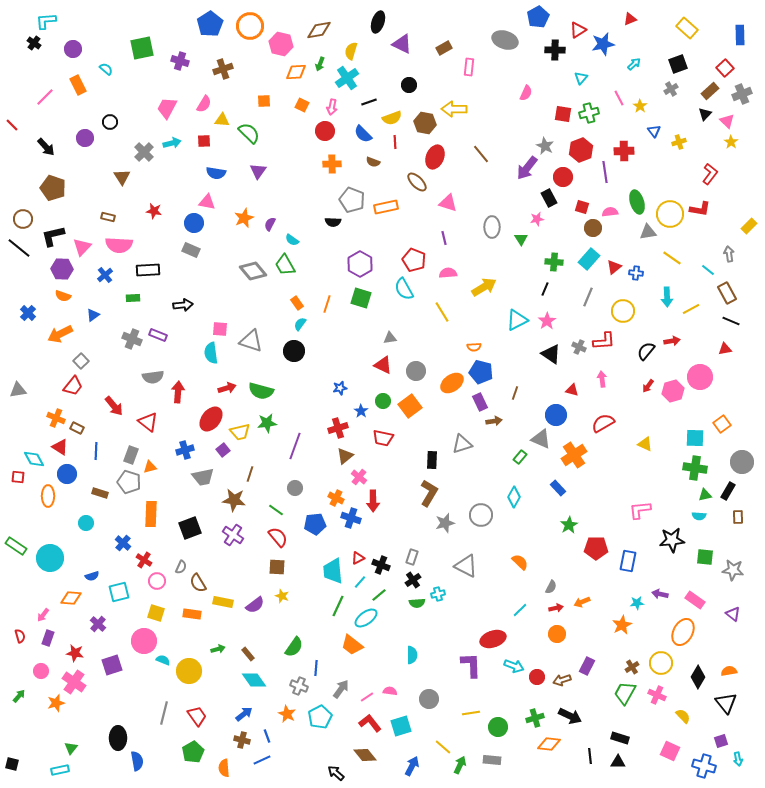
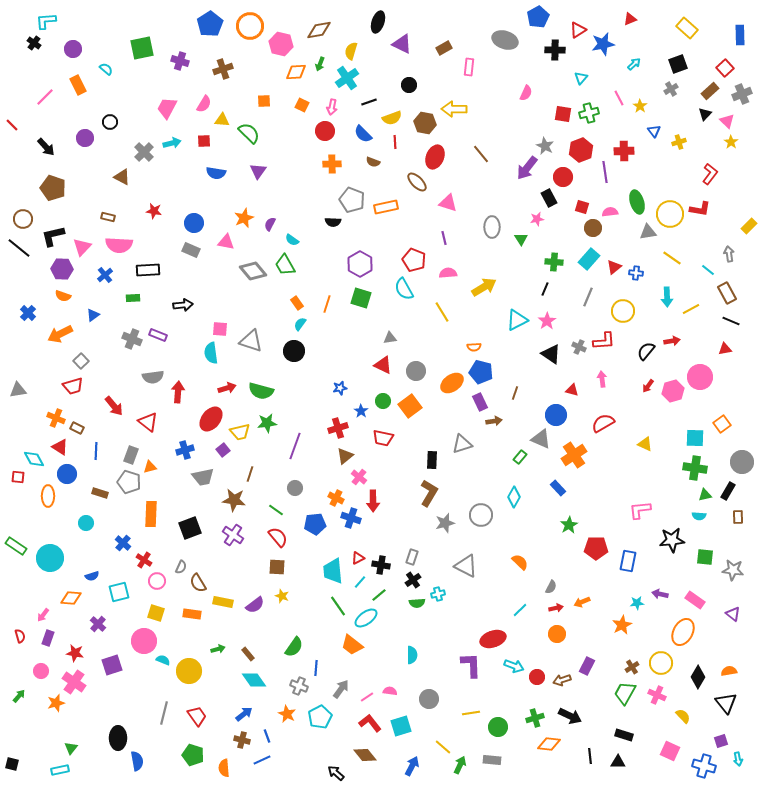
brown triangle at (122, 177): rotated 30 degrees counterclockwise
pink triangle at (207, 202): moved 19 px right, 40 px down
red trapezoid at (73, 386): rotated 35 degrees clockwise
black cross at (381, 565): rotated 12 degrees counterclockwise
green line at (338, 606): rotated 60 degrees counterclockwise
black rectangle at (620, 738): moved 4 px right, 3 px up
green pentagon at (193, 752): moved 3 px down; rotated 25 degrees counterclockwise
